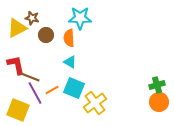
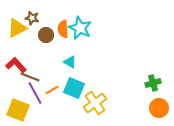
cyan star: moved 10 px down; rotated 25 degrees clockwise
orange semicircle: moved 6 px left, 9 px up
red L-shape: rotated 30 degrees counterclockwise
green cross: moved 4 px left, 2 px up
orange circle: moved 6 px down
